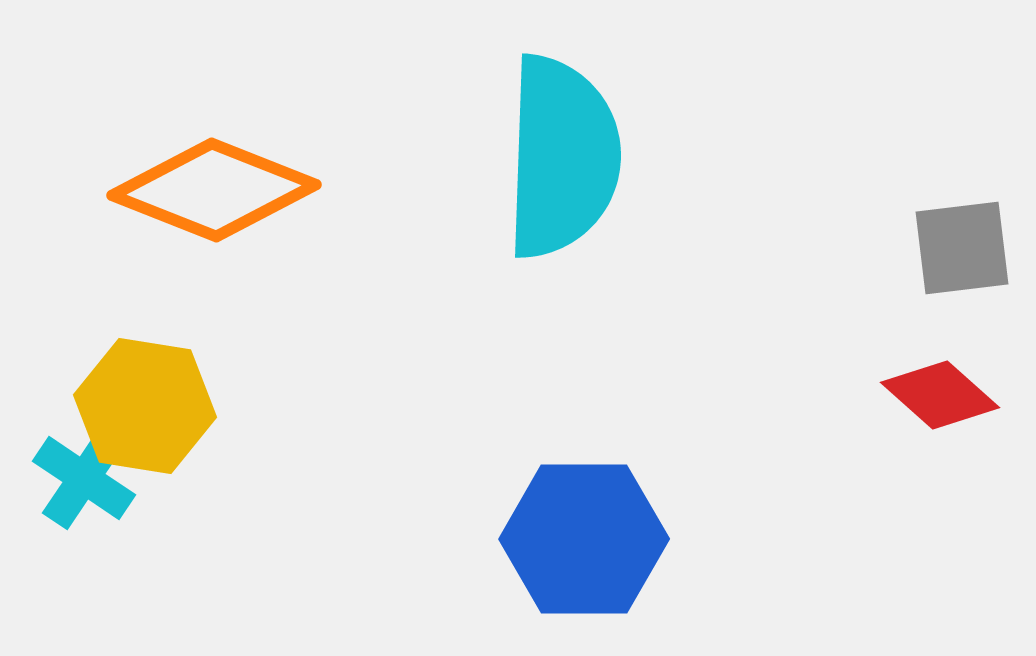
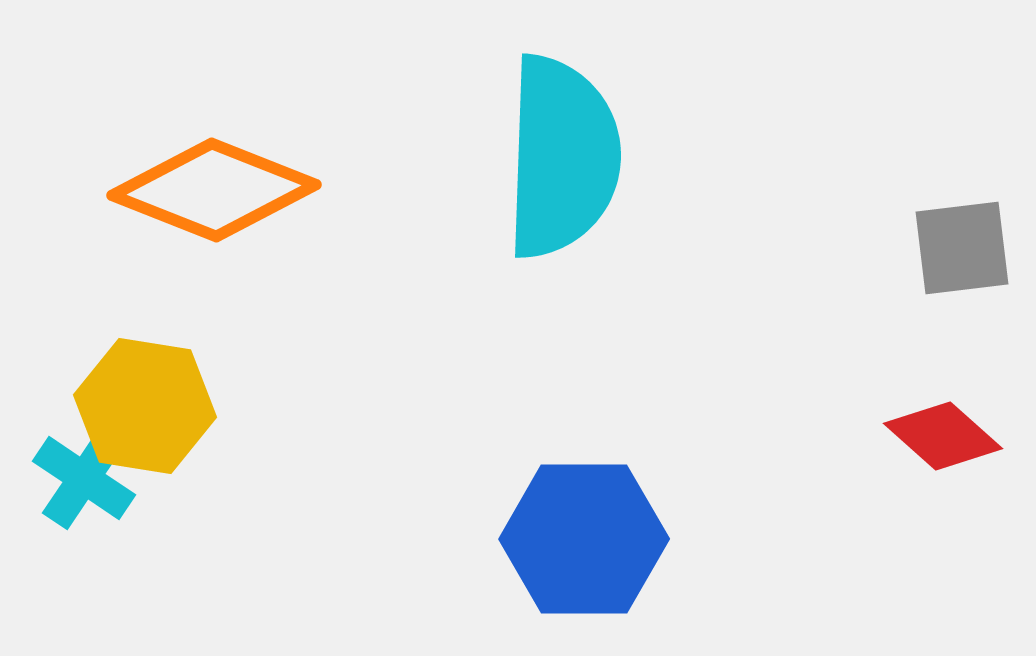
red diamond: moved 3 px right, 41 px down
